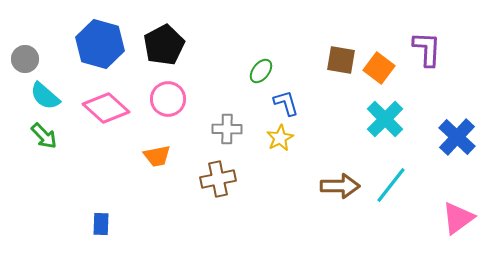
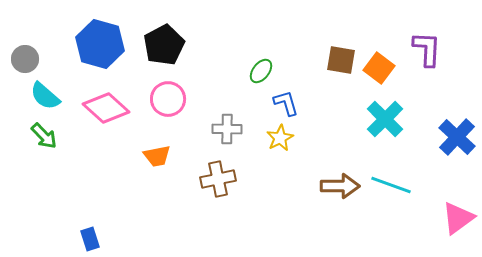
cyan line: rotated 72 degrees clockwise
blue rectangle: moved 11 px left, 15 px down; rotated 20 degrees counterclockwise
